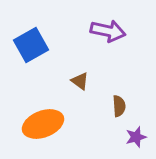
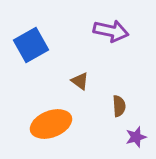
purple arrow: moved 3 px right
orange ellipse: moved 8 px right
